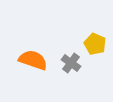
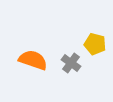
yellow pentagon: rotated 10 degrees counterclockwise
